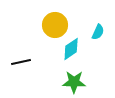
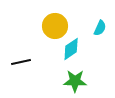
yellow circle: moved 1 px down
cyan semicircle: moved 2 px right, 4 px up
green star: moved 1 px right, 1 px up
